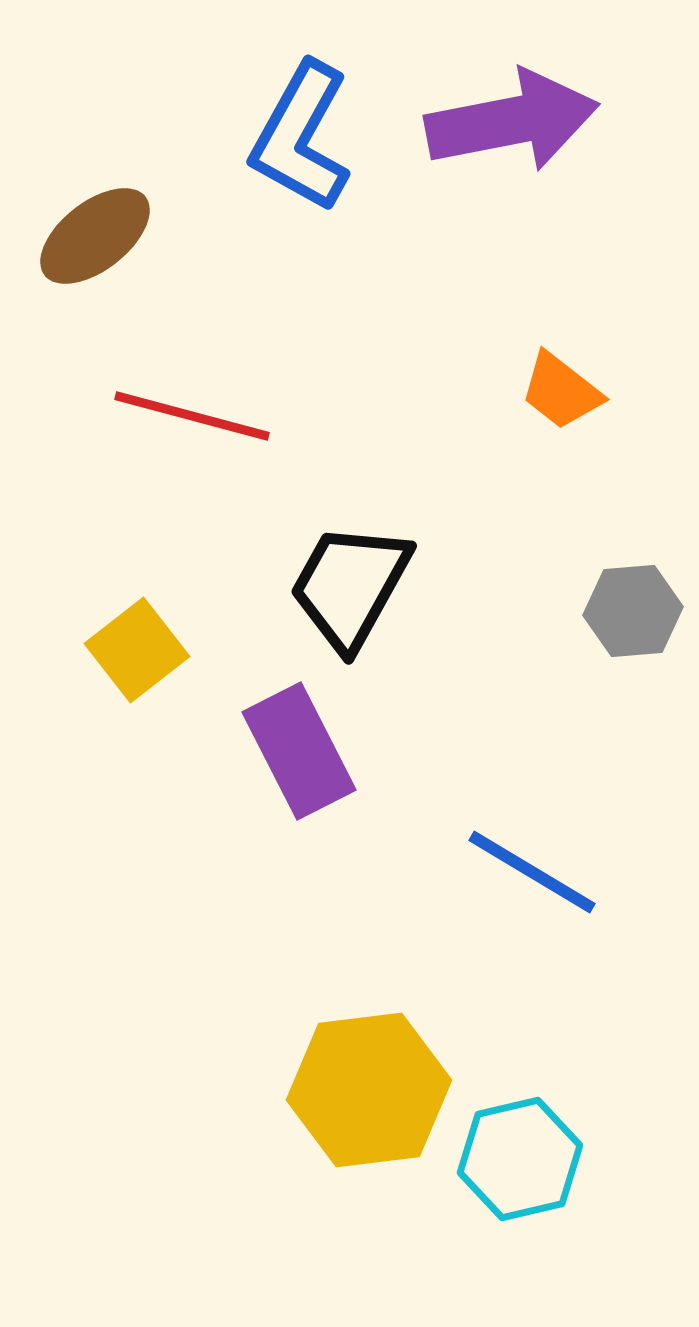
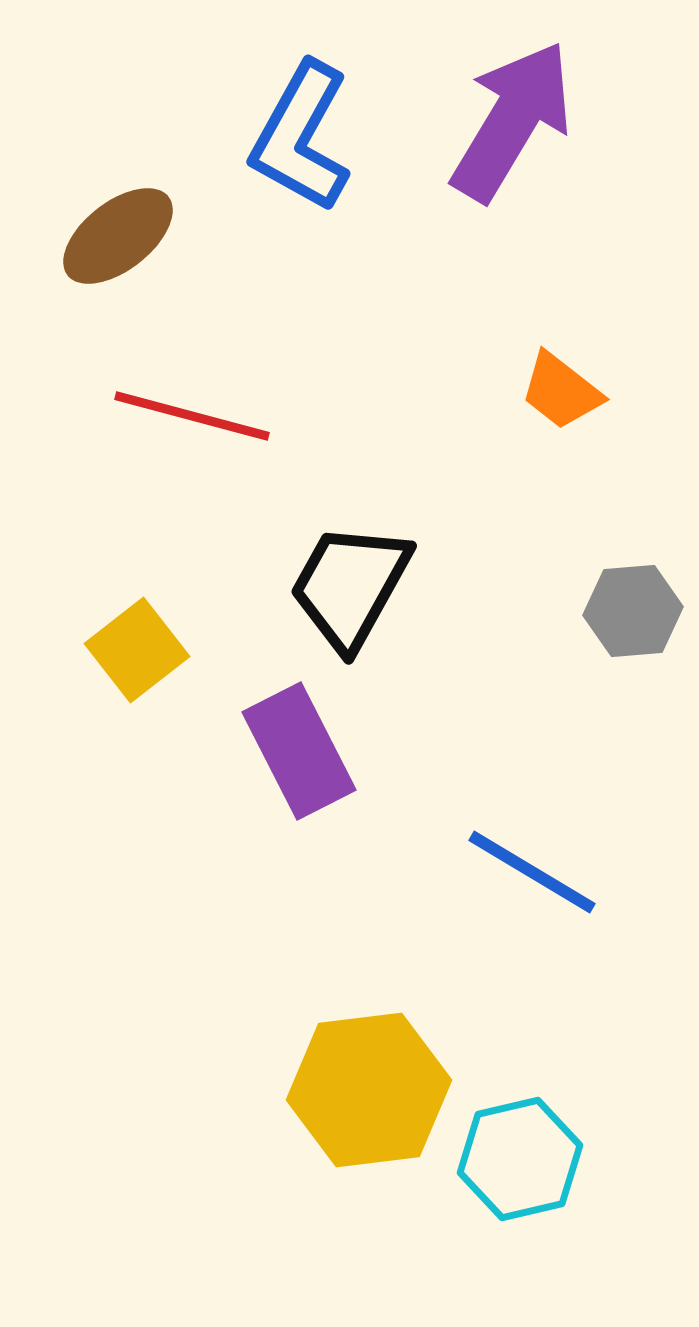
purple arrow: rotated 48 degrees counterclockwise
brown ellipse: moved 23 px right
